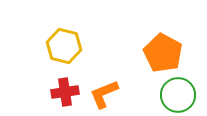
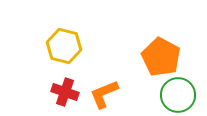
orange pentagon: moved 2 px left, 4 px down
red cross: rotated 28 degrees clockwise
